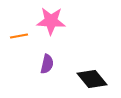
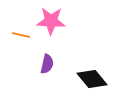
orange line: moved 2 px right, 1 px up; rotated 24 degrees clockwise
